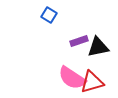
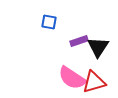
blue square: moved 7 px down; rotated 21 degrees counterclockwise
black triangle: rotated 45 degrees counterclockwise
red triangle: moved 2 px right
